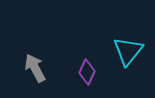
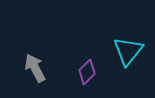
purple diamond: rotated 20 degrees clockwise
